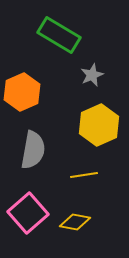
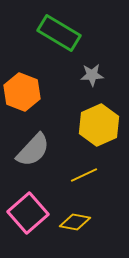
green rectangle: moved 2 px up
gray star: rotated 20 degrees clockwise
orange hexagon: rotated 15 degrees counterclockwise
gray semicircle: rotated 33 degrees clockwise
yellow line: rotated 16 degrees counterclockwise
